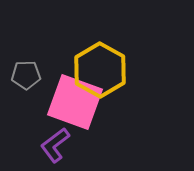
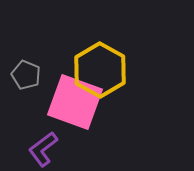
gray pentagon: rotated 24 degrees clockwise
purple L-shape: moved 12 px left, 4 px down
